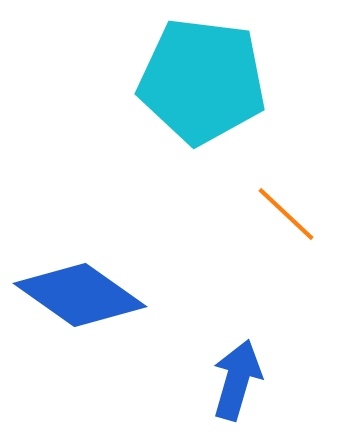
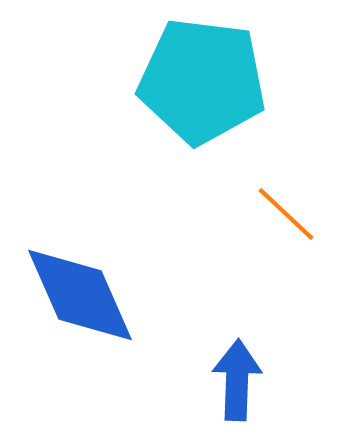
blue diamond: rotated 31 degrees clockwise
blue arrow: rotated 14 degrees counterclockwise
